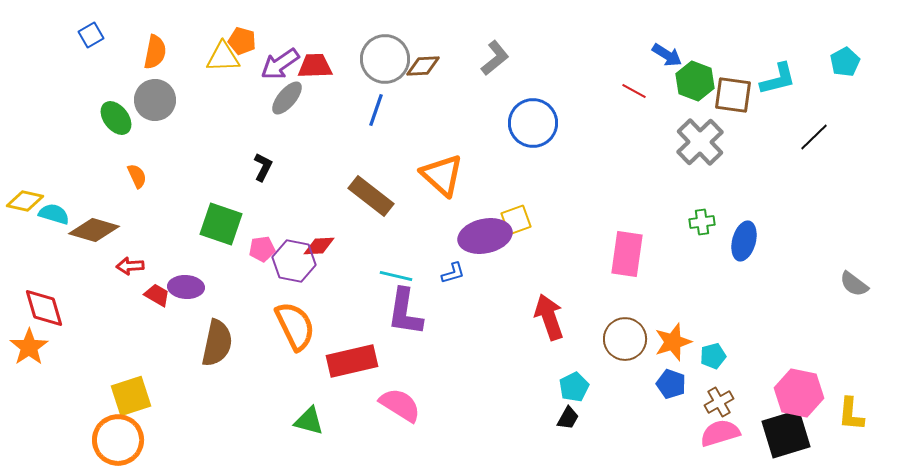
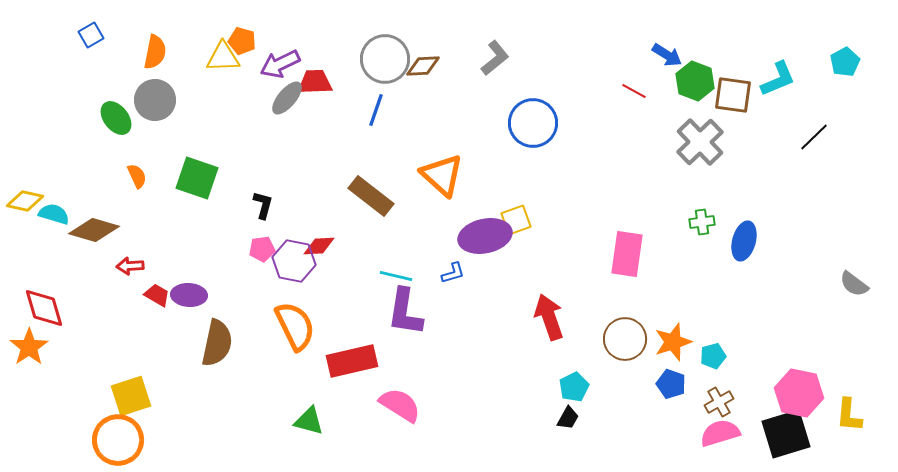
purple arrow at (280, 64): rotated 9 degrees clockwise
red trapezoid at (315, 66): moved 16 px down
cyan L-shape at (778, 79): rotated 9 degrees counterclockwise
black L-shape at (263, 167): moved 38 px down; rotated 12 degrees counterclockwise
green square at (221, 224): moved 24 px left, 46 px up
purple ellipse at (186, 287): moved 3 px right, 8 px down
yellow L-shape at (851, 414): moved 2 px left, 1 px down
